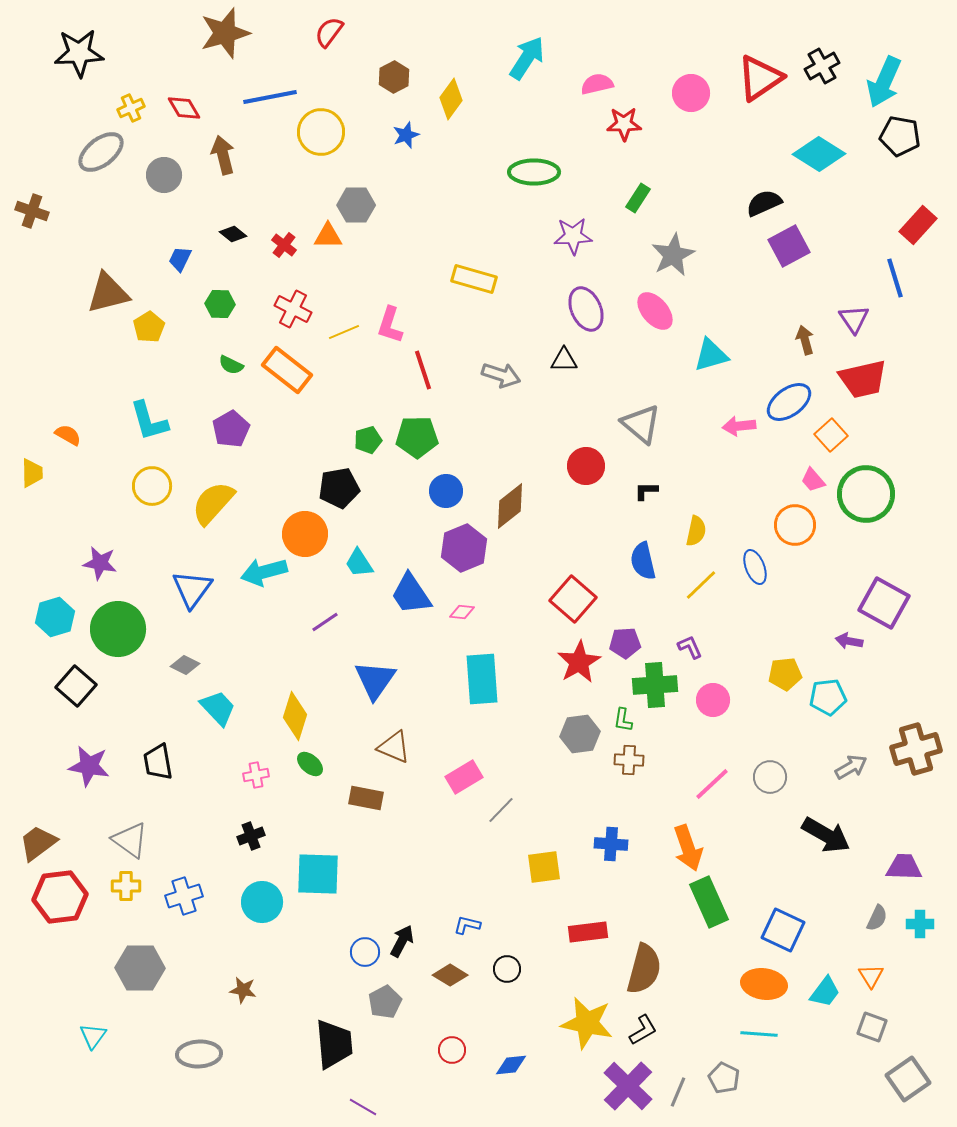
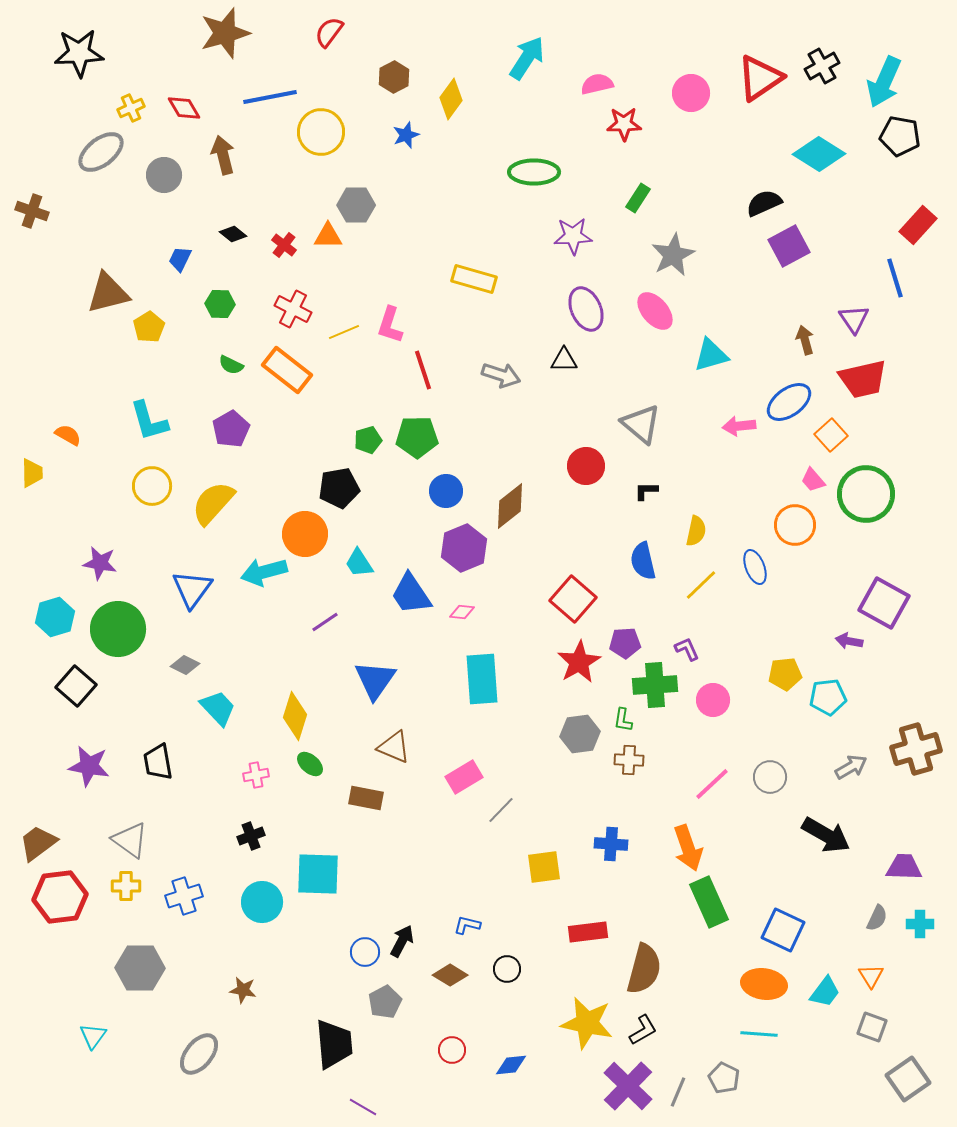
purple L-shape at (690, 647): moved 3 px left, 2 px down
gray ellipse at (199, 1054): rotated 48 degrees counterclockwise
